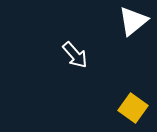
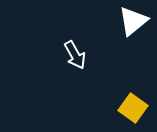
white arrow: rotated 12 degrees clockwise
